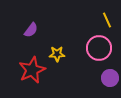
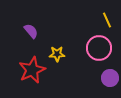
purple semicircle: moved 1 px down; rotated 77 degrees counterclockwise
